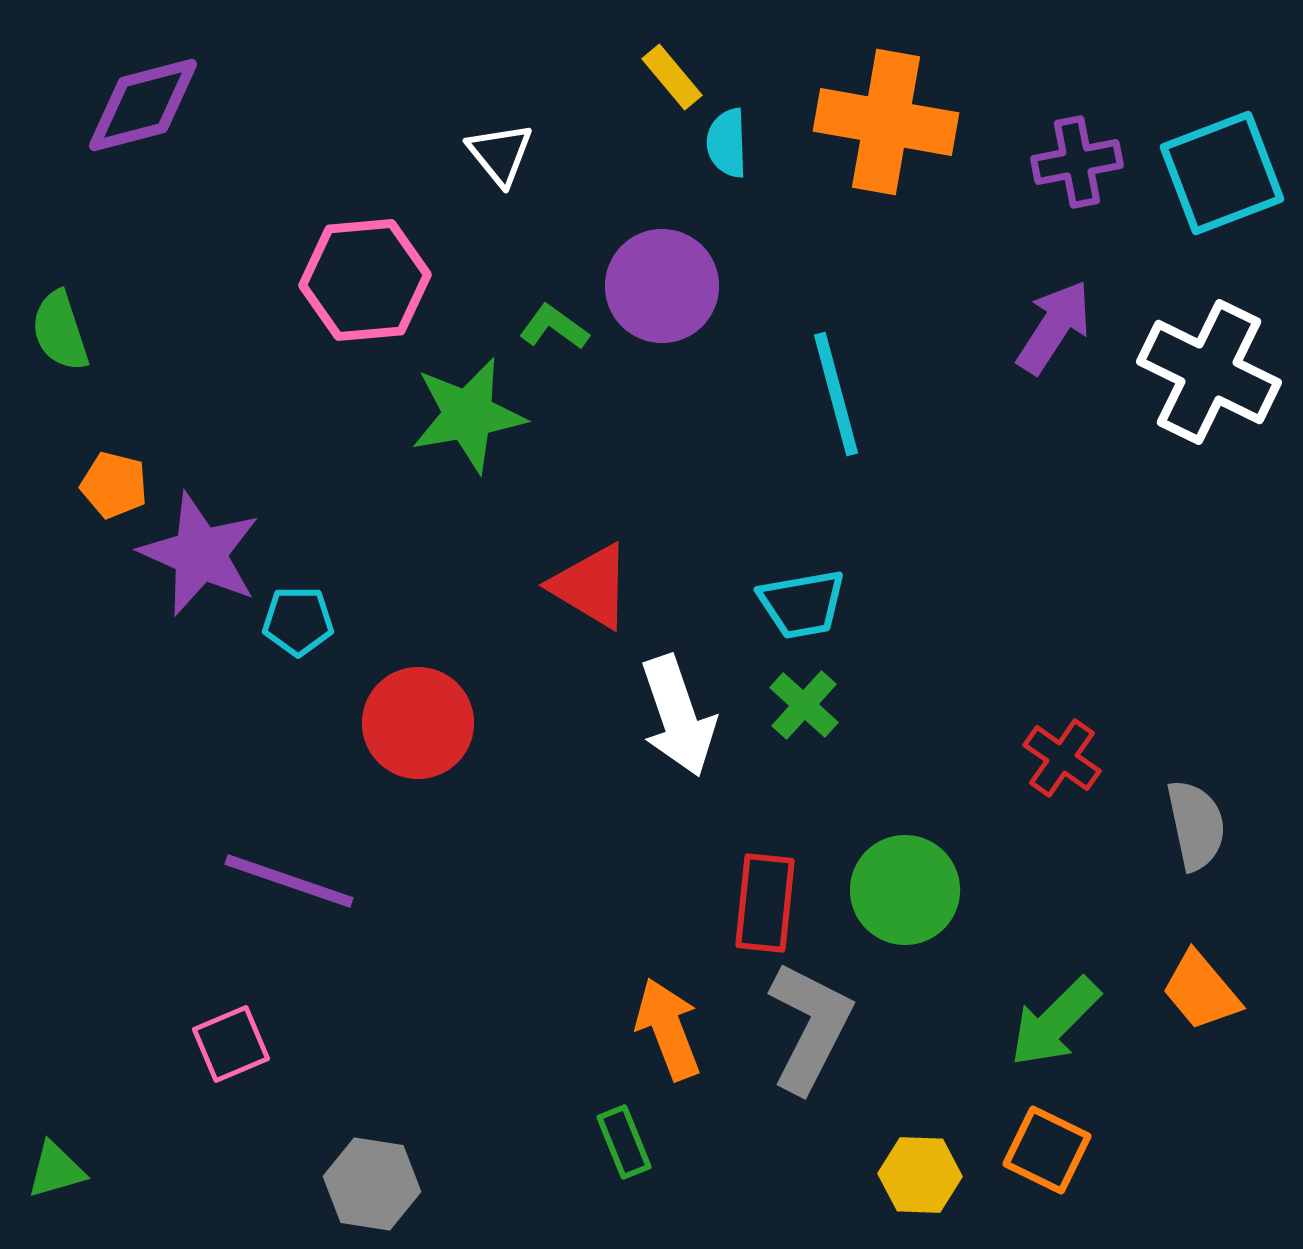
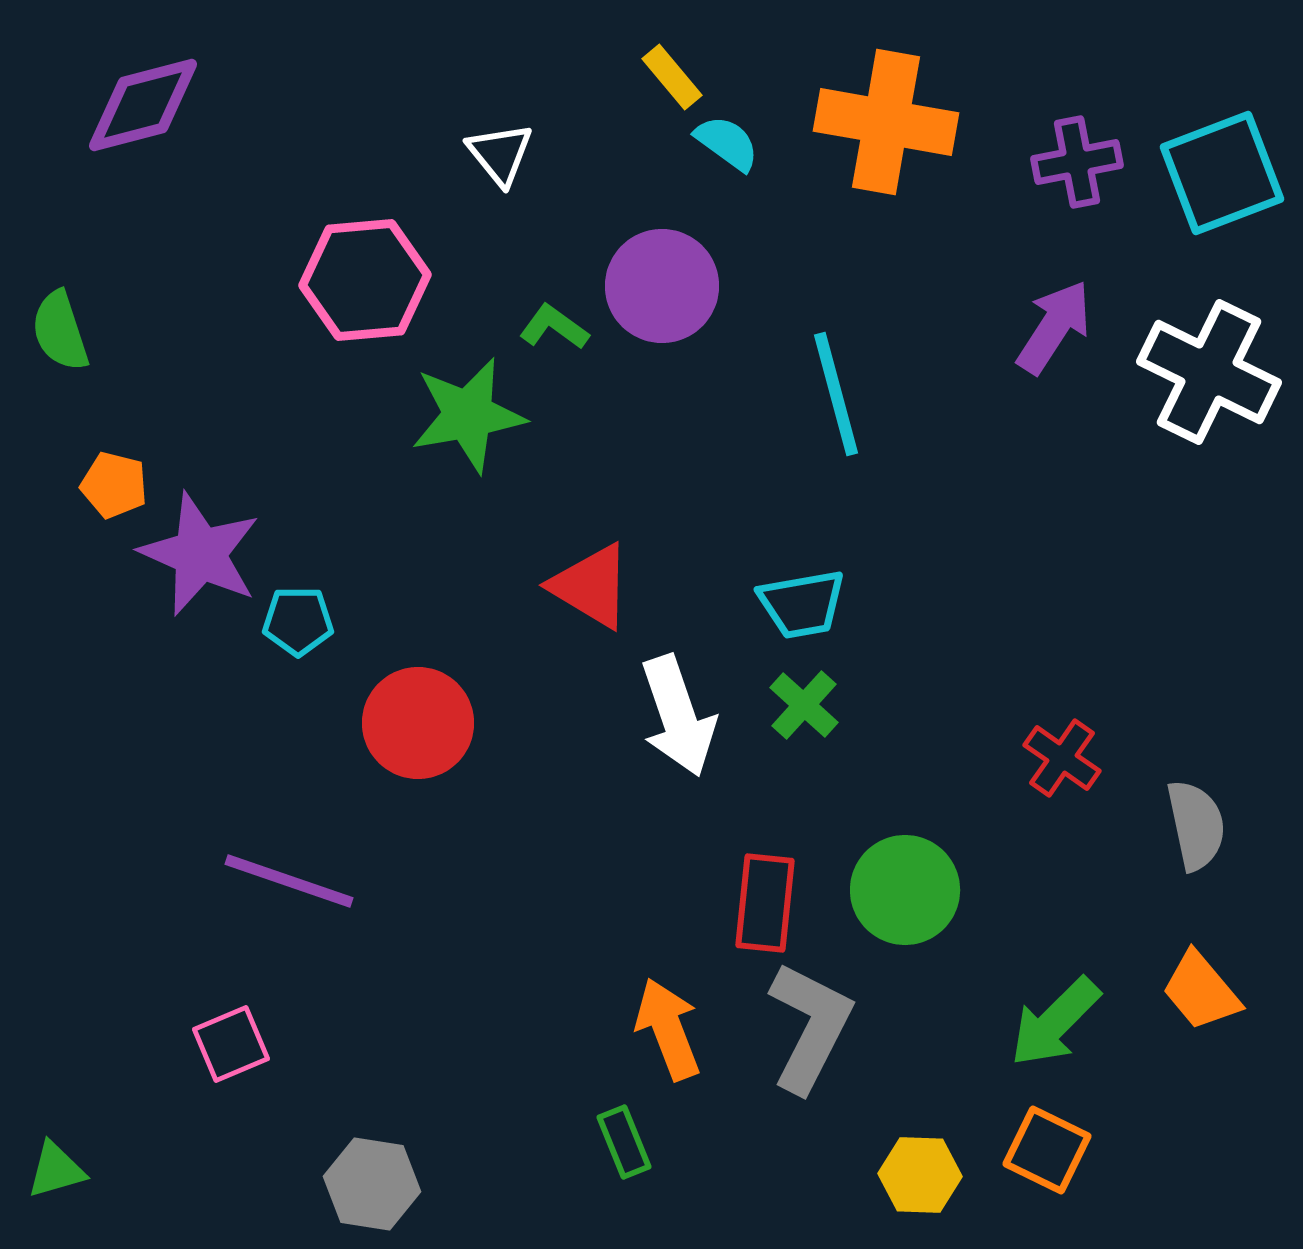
cyan semicircle: rotated 128 degrees clockwise
